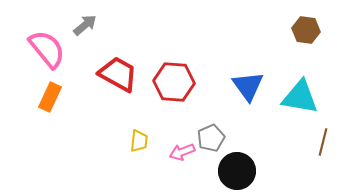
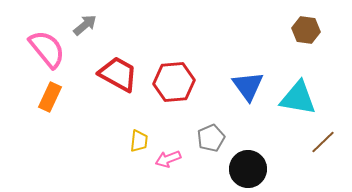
red hexagon: rotated 9 degrees counterclockwise
cyan triangle: moved 2 px left, 1 px down
brown line: rotated 32 degrees clockwise
pink arrow: moved 14 px left, 7 px down
black circle: moved 11 px right, 2 px up
